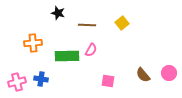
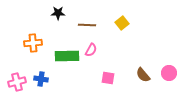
black star: rotated 16 degrees counterclockwise
pink square: moved 3 px up
